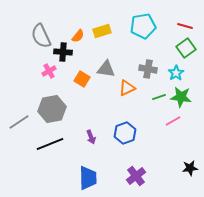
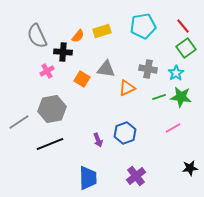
red line: moved 2 px left; rotated 35 degrees clockwise
gray semicircle: moved 4 px left
pink cross: moved 2 px left
pink line: moved 7 px down
purple arrow: moved 7 px right, 3 px down
